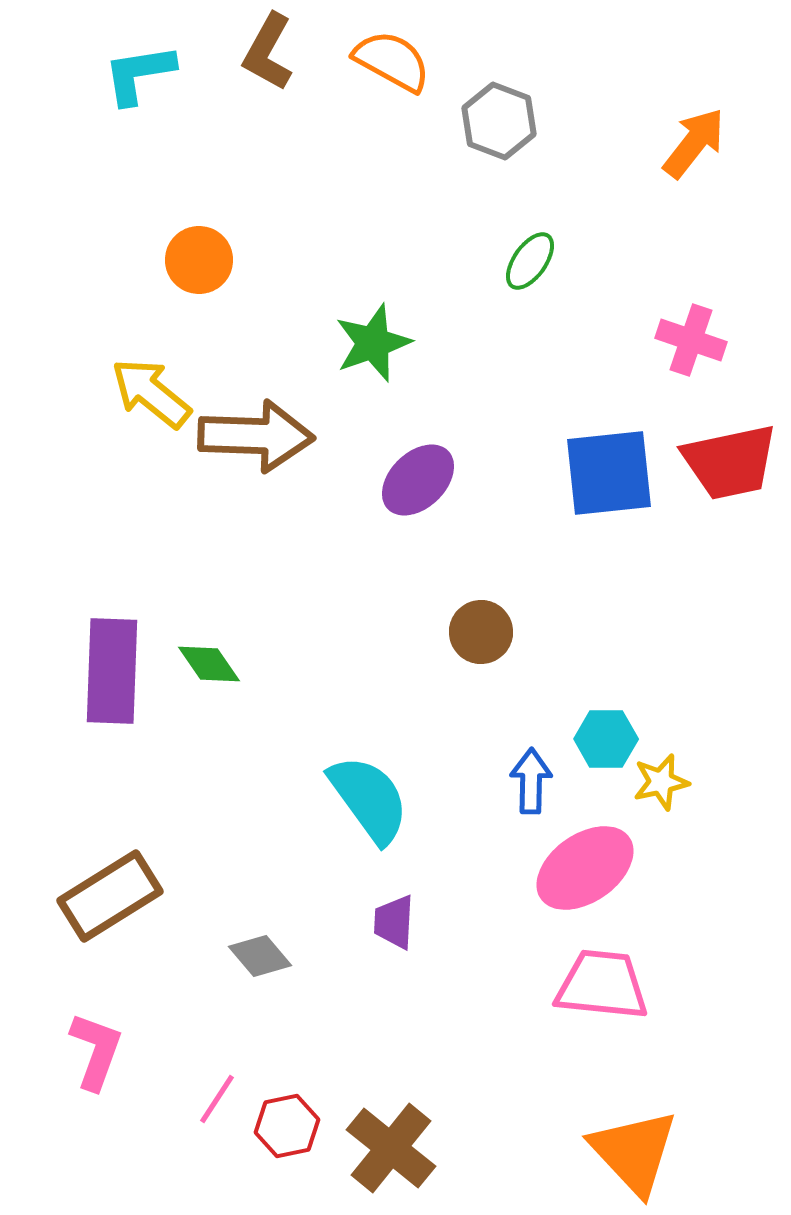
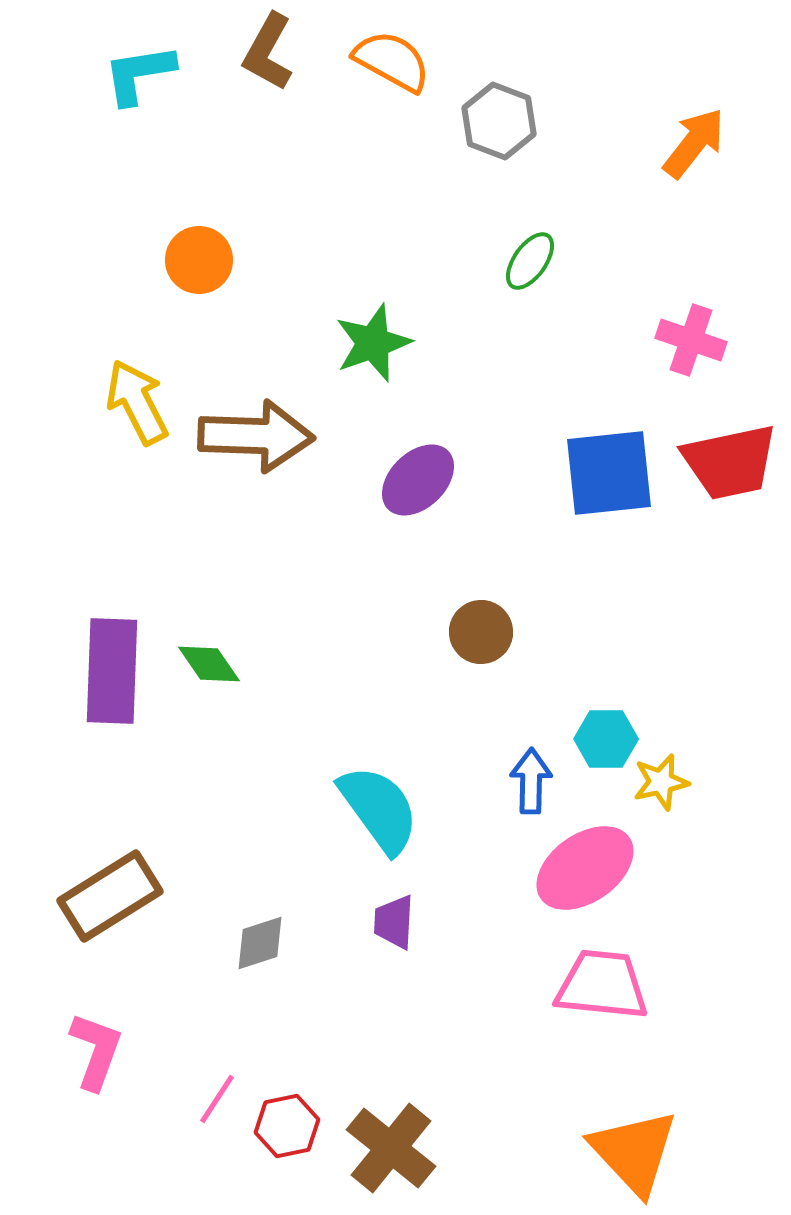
yellow arrow: moved 14 px left, 9 px down; rotated 24 degrees clockwise
cyan semicircle: moved 10 px right, 10 px down
gray diamond: moved 13 px up; rotated 68 degrees counterclockwise
